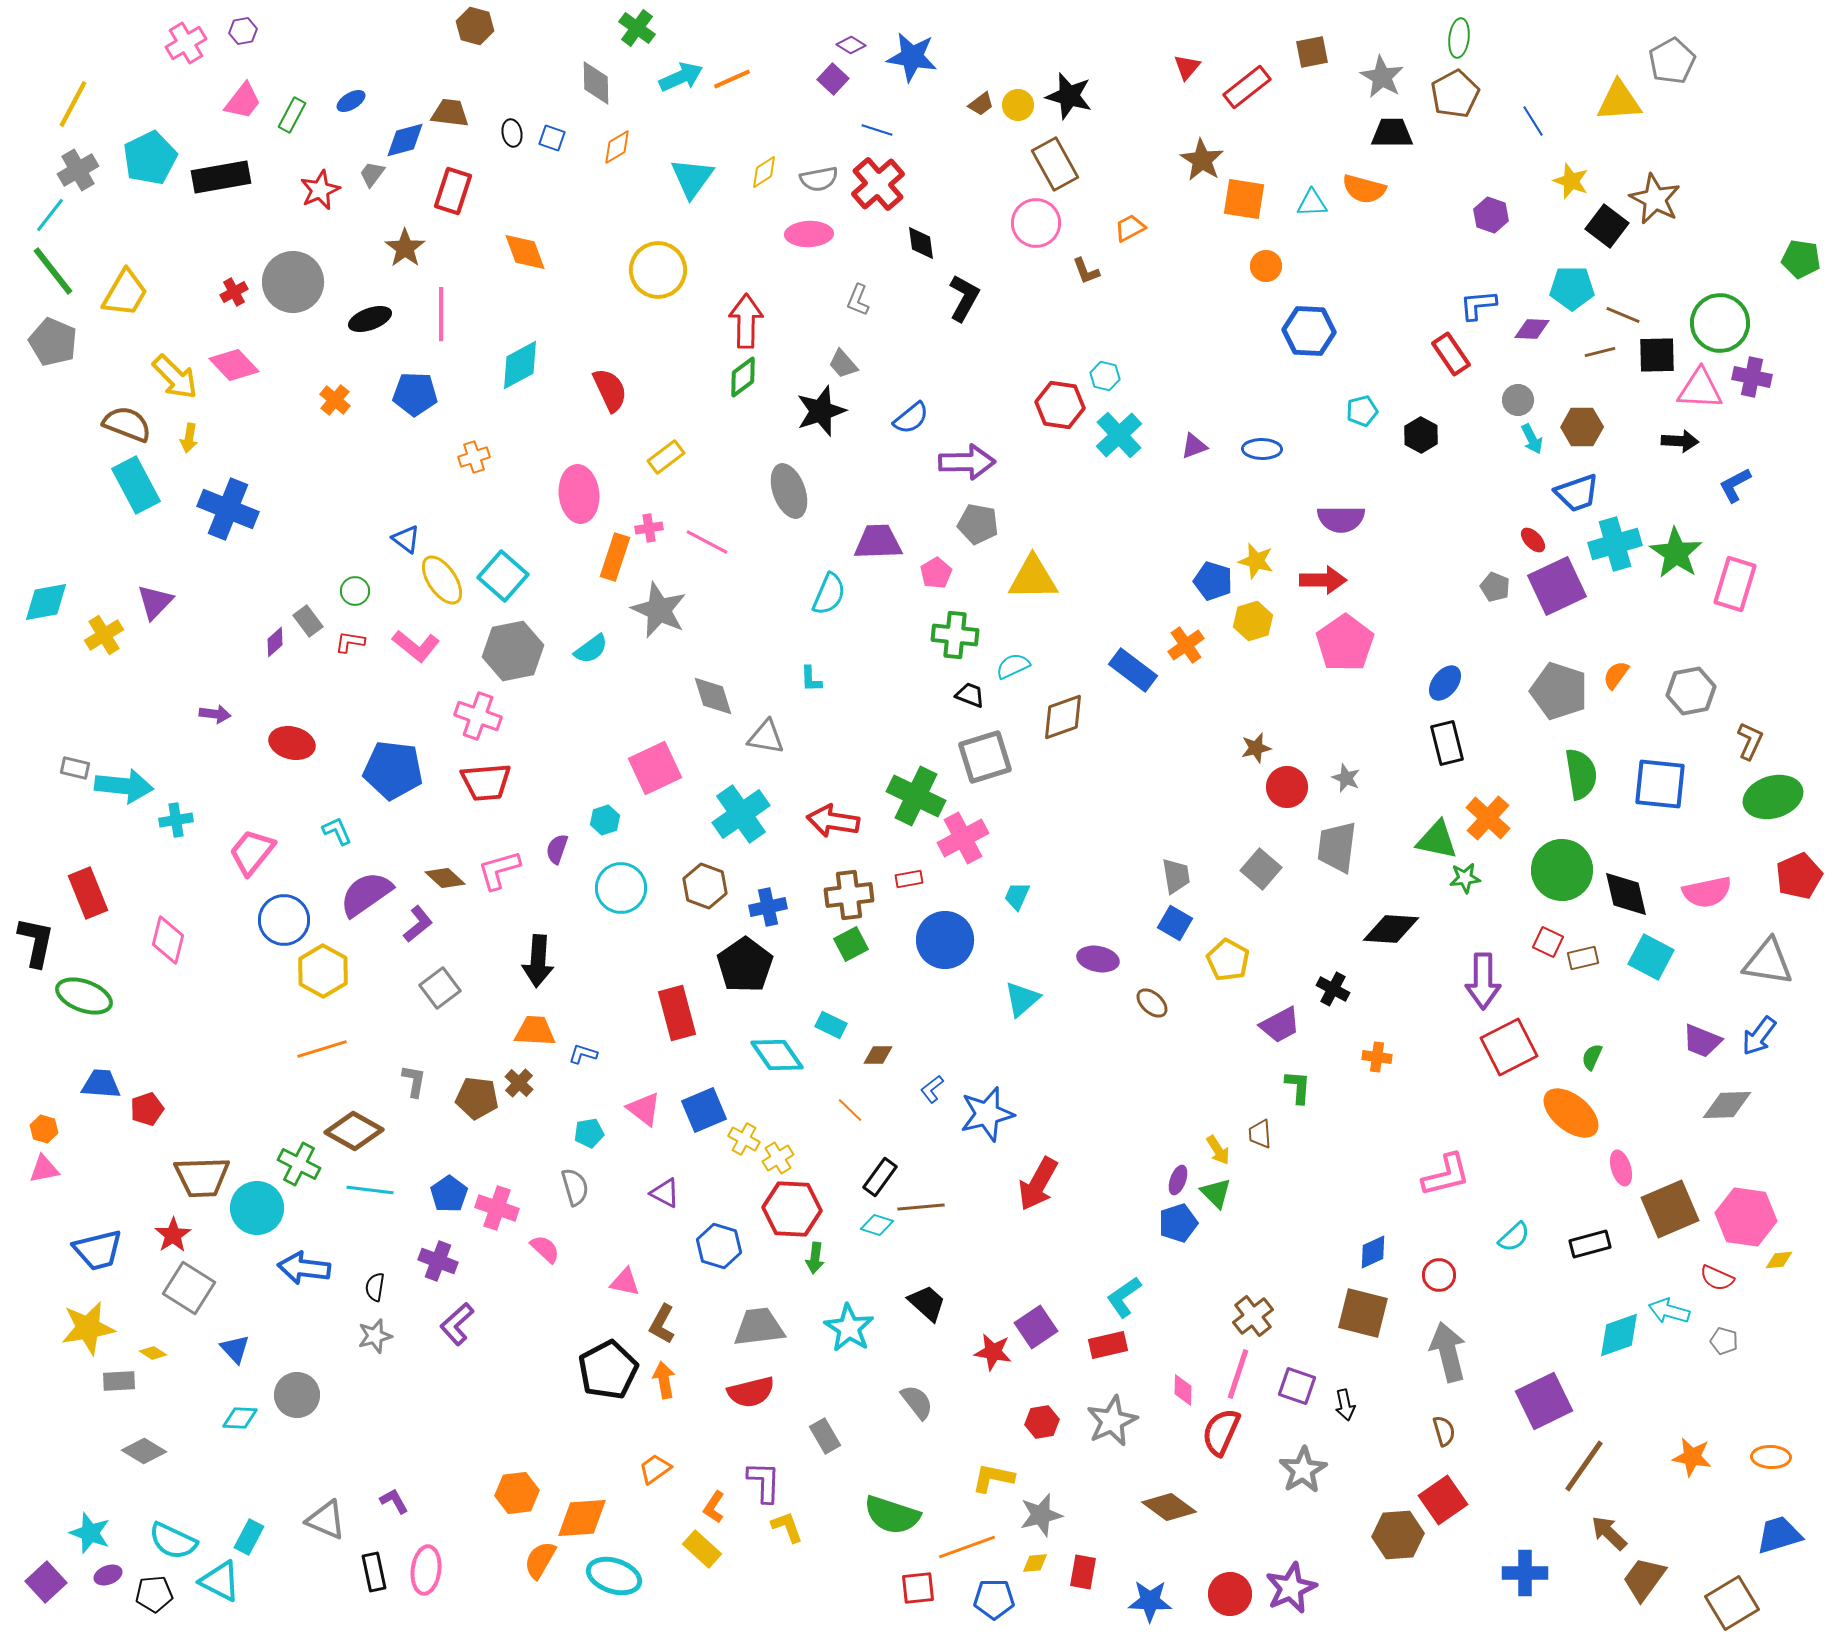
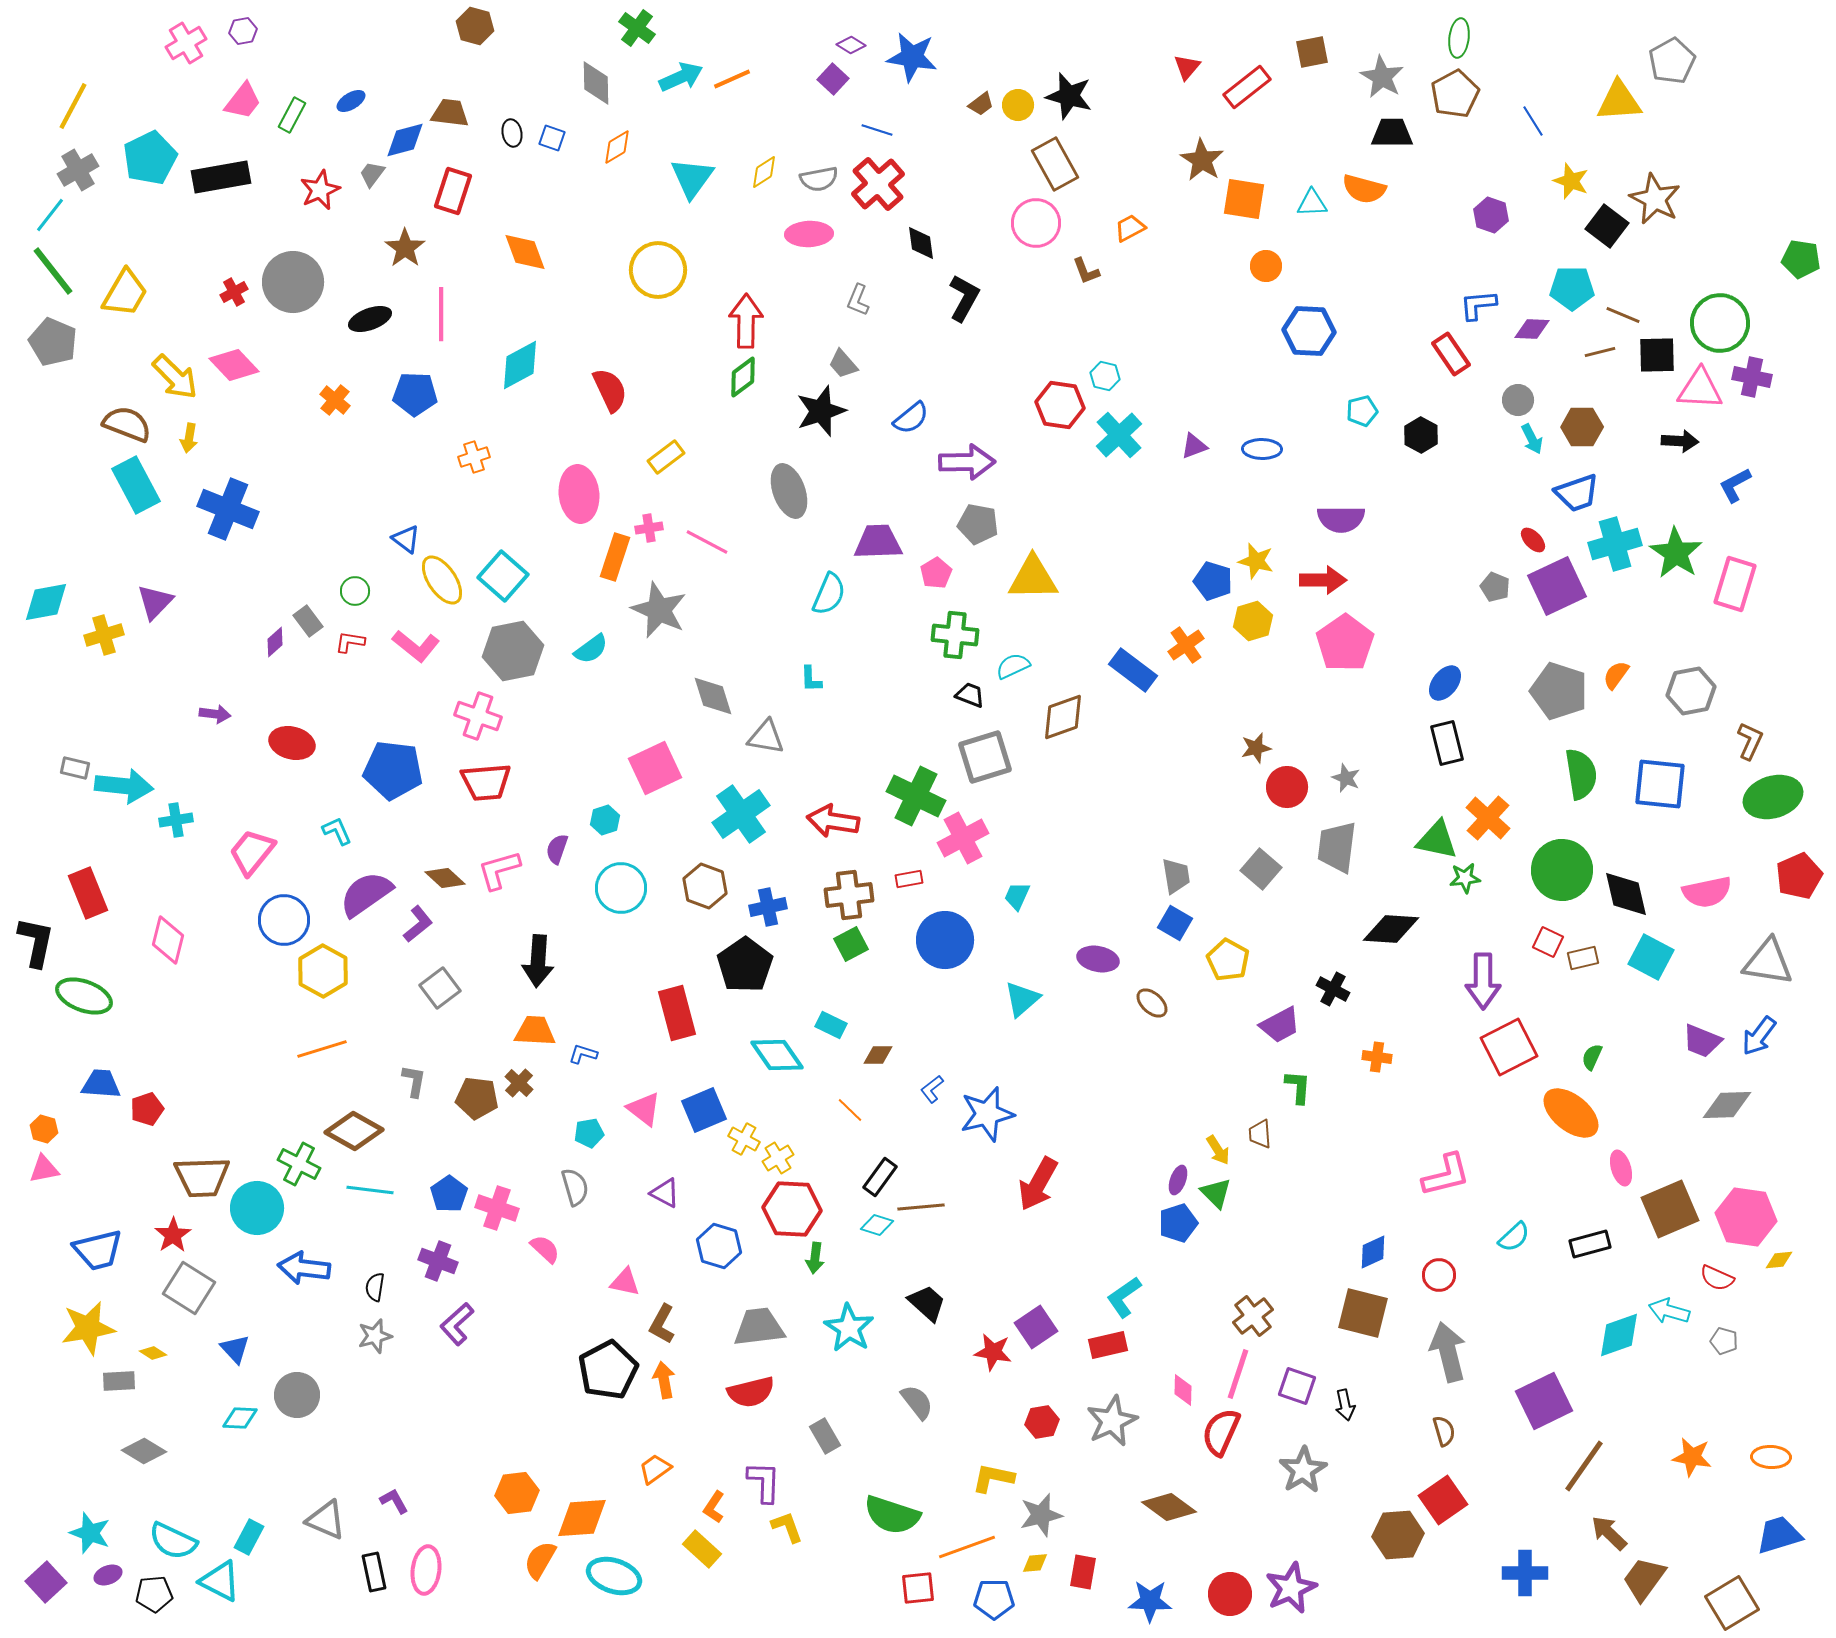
yellow line at (73, 104): moved 2 px down
yellow cross at (104, 635): rotated 15 degrees clockwise
